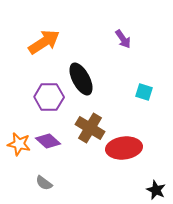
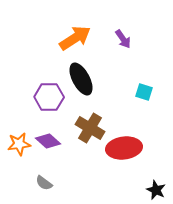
orange arrow: moved 31 px right, 4 px up
orange star: rotated 20 degrees counterclockwise
